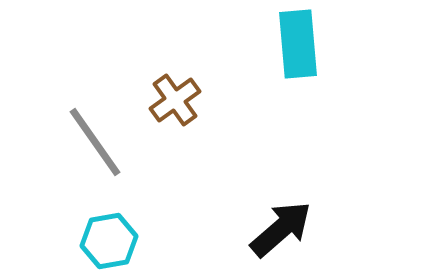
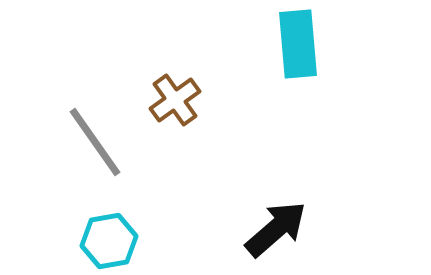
black arrow: moved 5 px left
